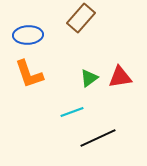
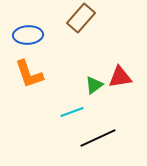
green triangle: moved 5 px right, 7 px down
